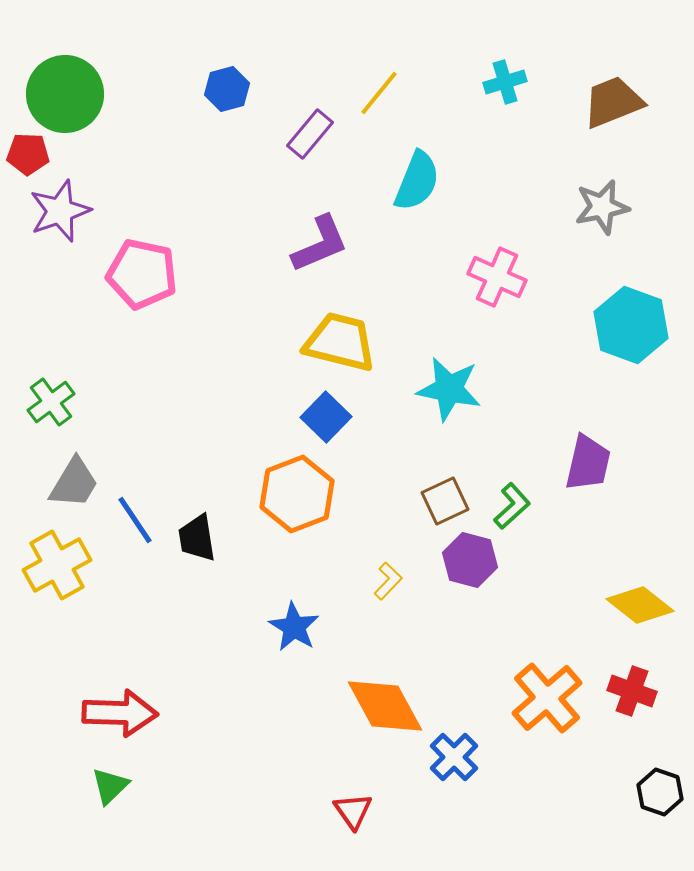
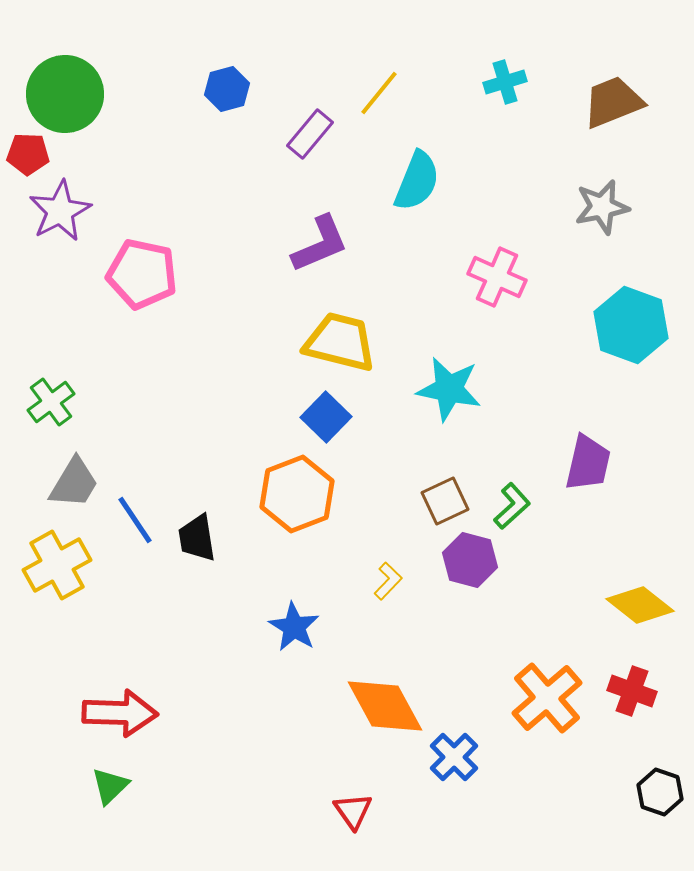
purple star: rotated 8 degrees counterclockwise
